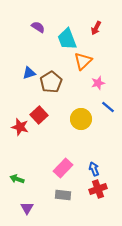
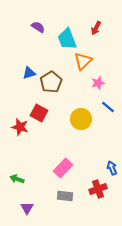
red square: moved 2 px up; rotated 18 degrees counterclockwise
blue arrow: moved 18 px right, 1 px up
gray rectangle: moved 2 px right, 1 px down
